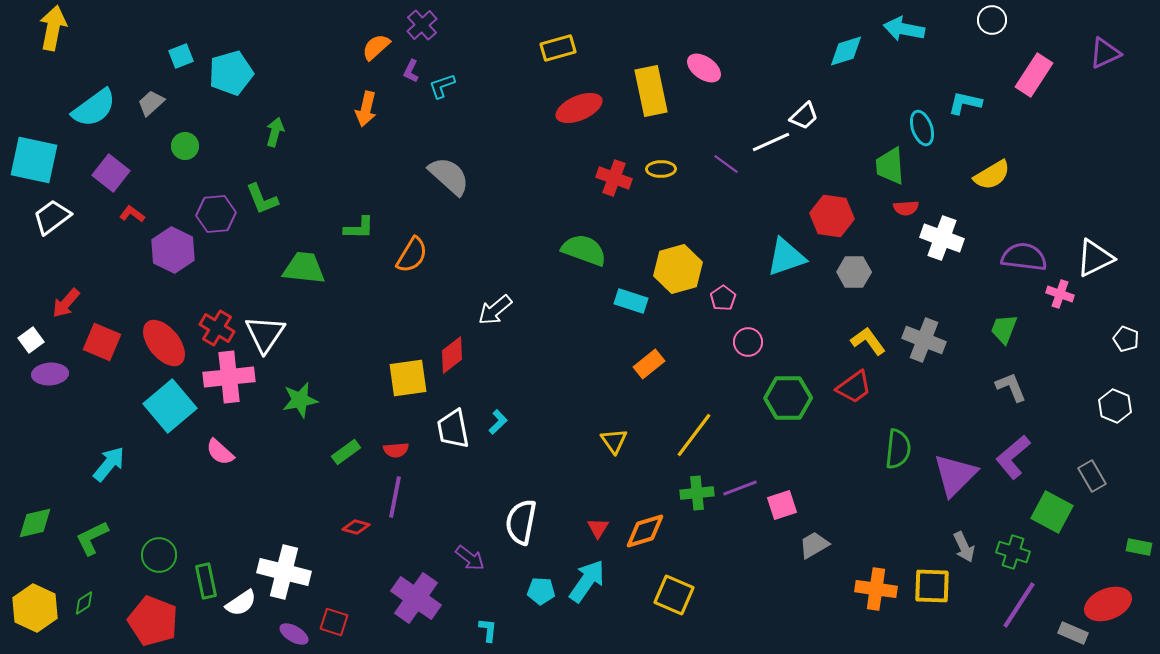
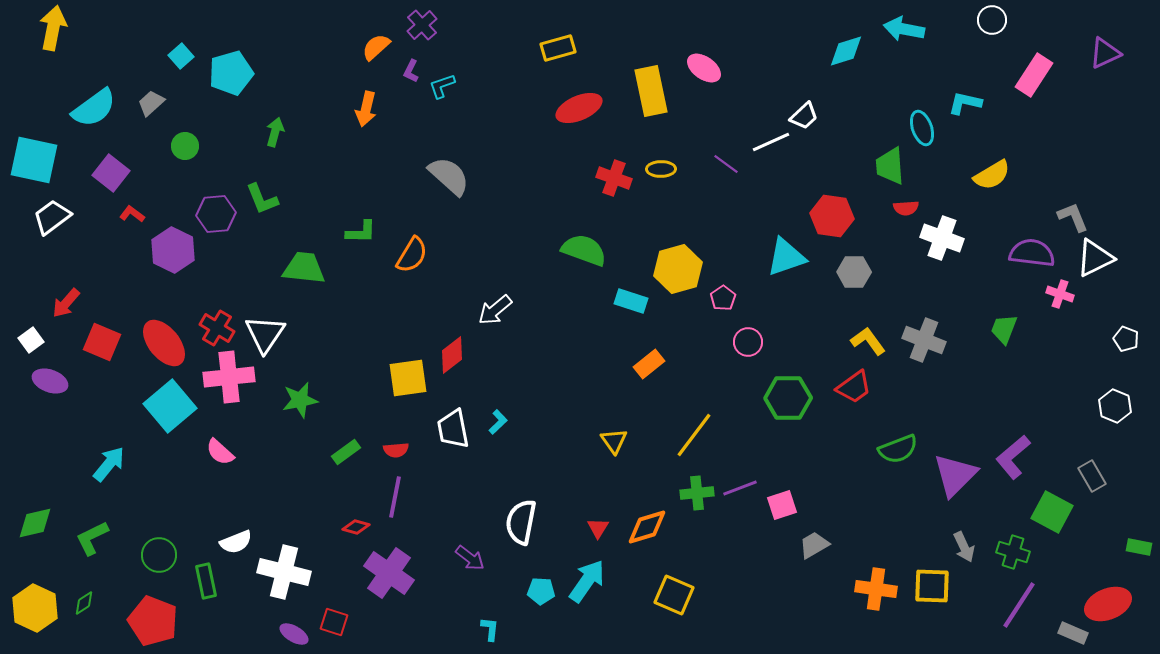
cyan square at (181, 56): rotated 20 degrees counterclockwise
green L-shape at (359, 228): moved 2 px right, 4 px down
purple semicircle at (1024, 257): moved 8 px right, 4 px up
purple ellipse at (50, 374): moved 7 px down; rotated 24 degrees clockwise
gray L-shape at (1011, 387): moved 62 px right, 170 px up
green semicircle at (898, 449): rotated 63 degrees clockwise
orange diamond at (645, 531): moved 2 px right, 4 px up
purple cross at (416, 598): moved 27 px left, 25 px up
white semicircle at (241, 603): moved 5 px left, 61 px up; rotated 12 degrees clockwise
cyan L-shape at (488, 630): moved 2 px right, 1 px up
